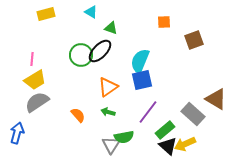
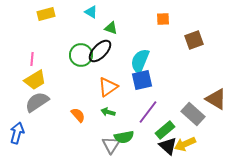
orange square: moved 1 px left, 3 px up
